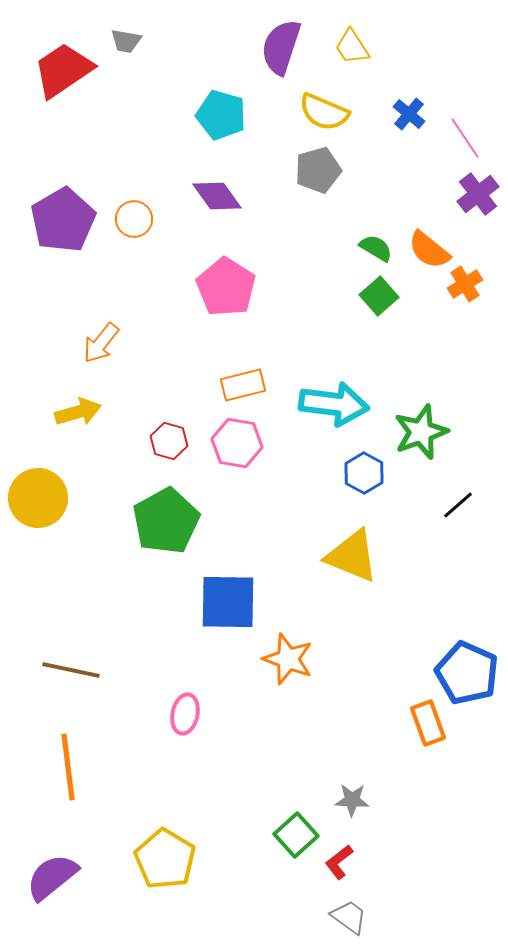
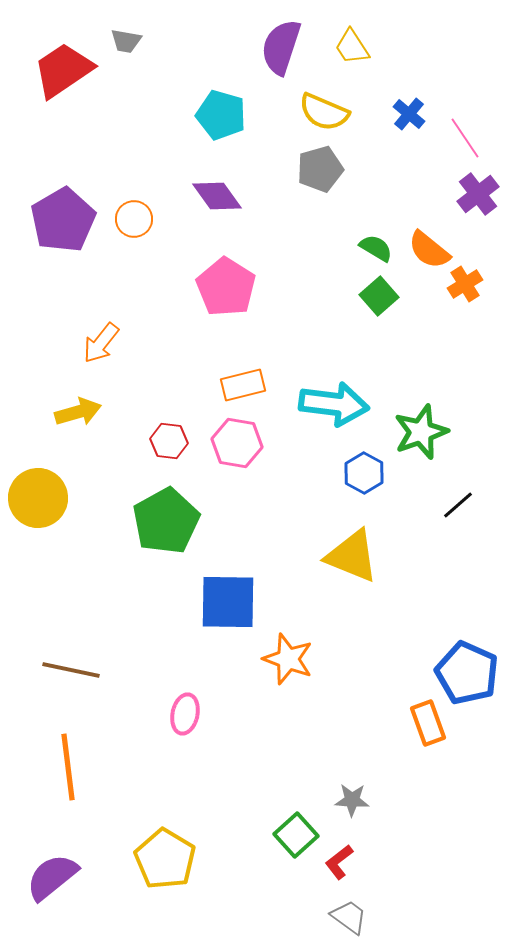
gray pentagon at (318, 170): moved 2 px right, 1 px up
red hexagon at (169, 441): rotated 9 degrees counterclockwise
